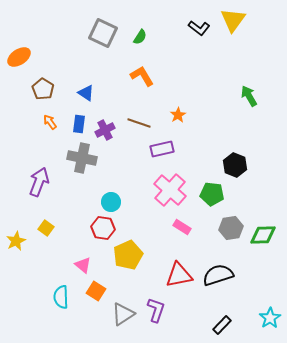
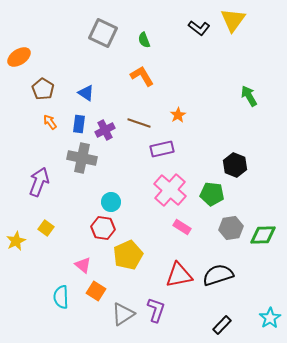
green semicircle: moved 4 px right, 3 px down; rotated 126 degrees clockwise
